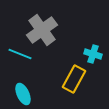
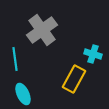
cyan line: moved 5 px left, 5 px down; rotated 60 degrees clockwise
